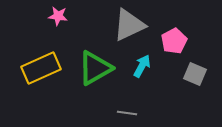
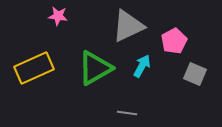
gray triangle: moved 1 px left, 1 px down
yellow rectangle: moved 7 px left
